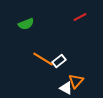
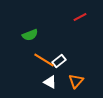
green semicircle: moved 4 px right, 11 px down
orange line: moved 1 px right, 1 px down
white triangle: moved 16 px left, 6 px up
